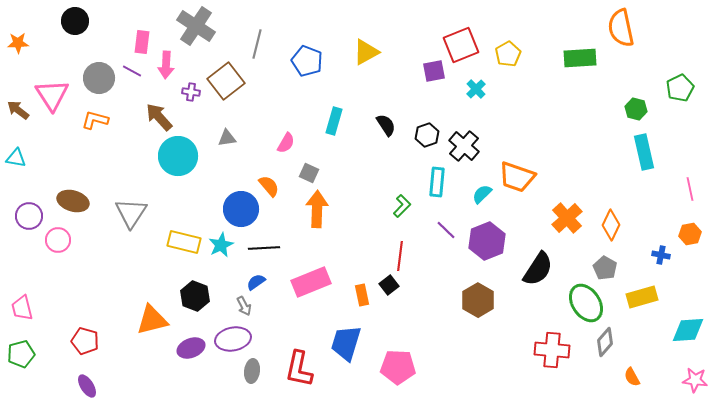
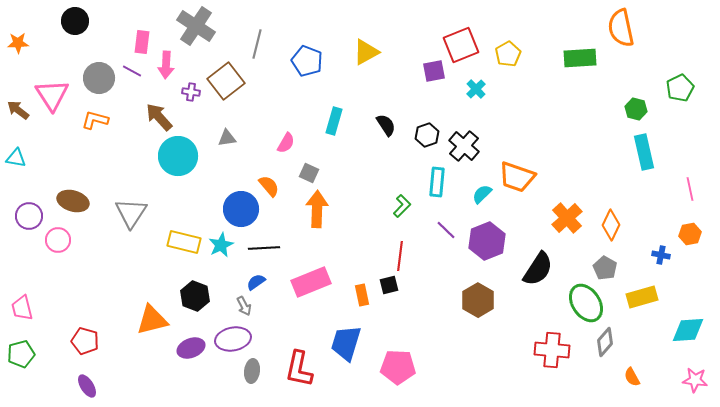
black square at (389, 285): rotated 24 degrees clockwise
